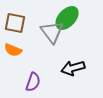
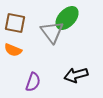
black arrow: moved 3 px right, 7 px down
